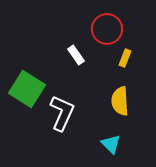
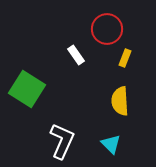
white L-shape: moved 28 px down
